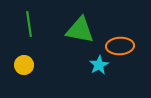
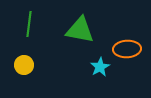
green line: rotated 15 degrees clockwise
orange ellipse: moved 7 px right, 3 px down
cyan star: moved 1 px right, 2 px down
